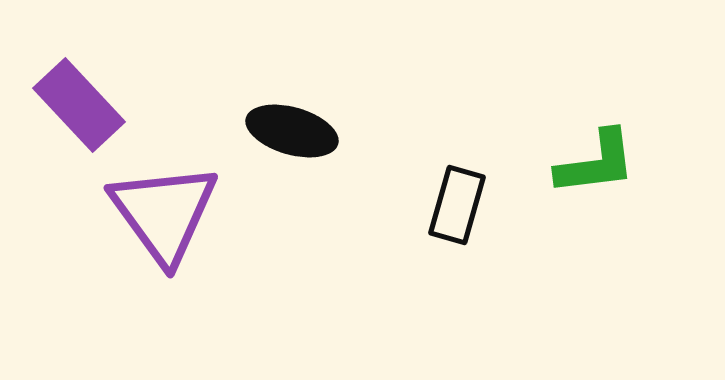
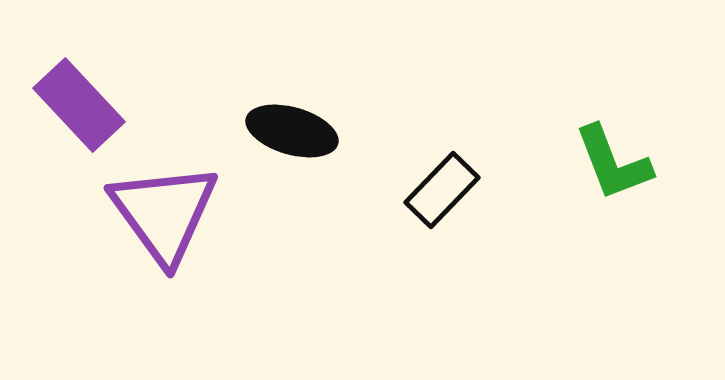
green L-shape: moved 17 px right; rotated 76 degrees clockwise
black rectangle: moved 15 px left, 15 px up; rotated 28 degrees clockwise
